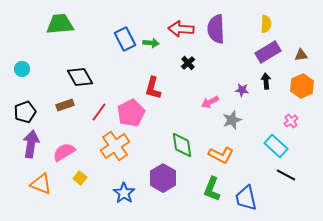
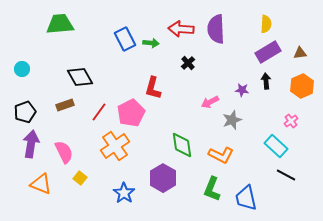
brown triangle: moved 1 px left, 2 px up
pink semicircle: rotated 95 degrees clockwise
